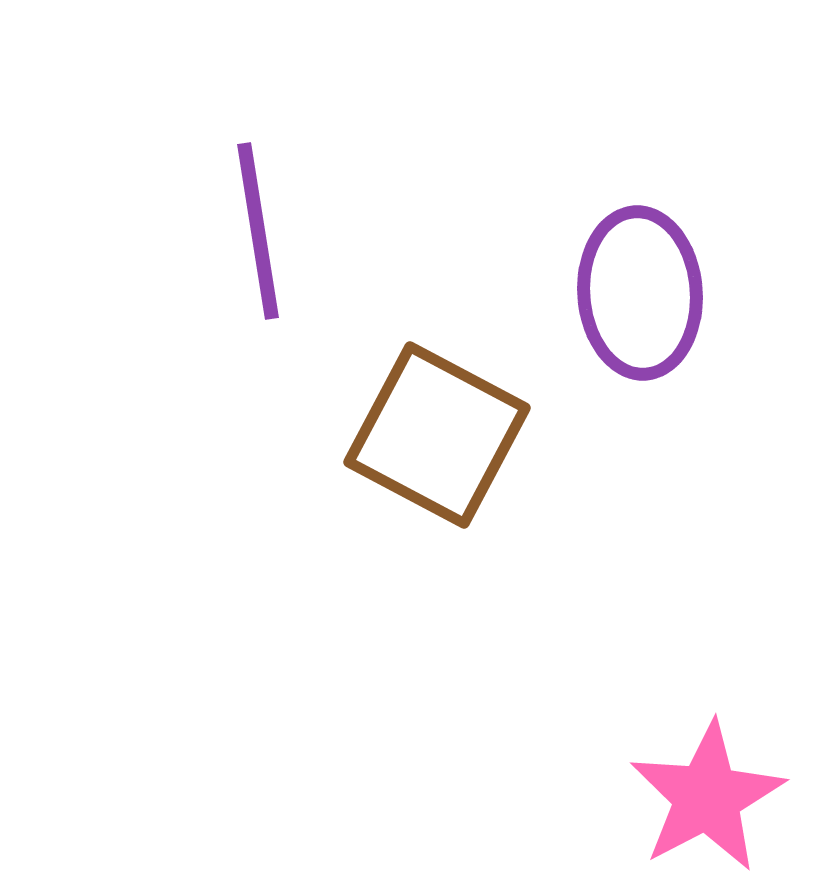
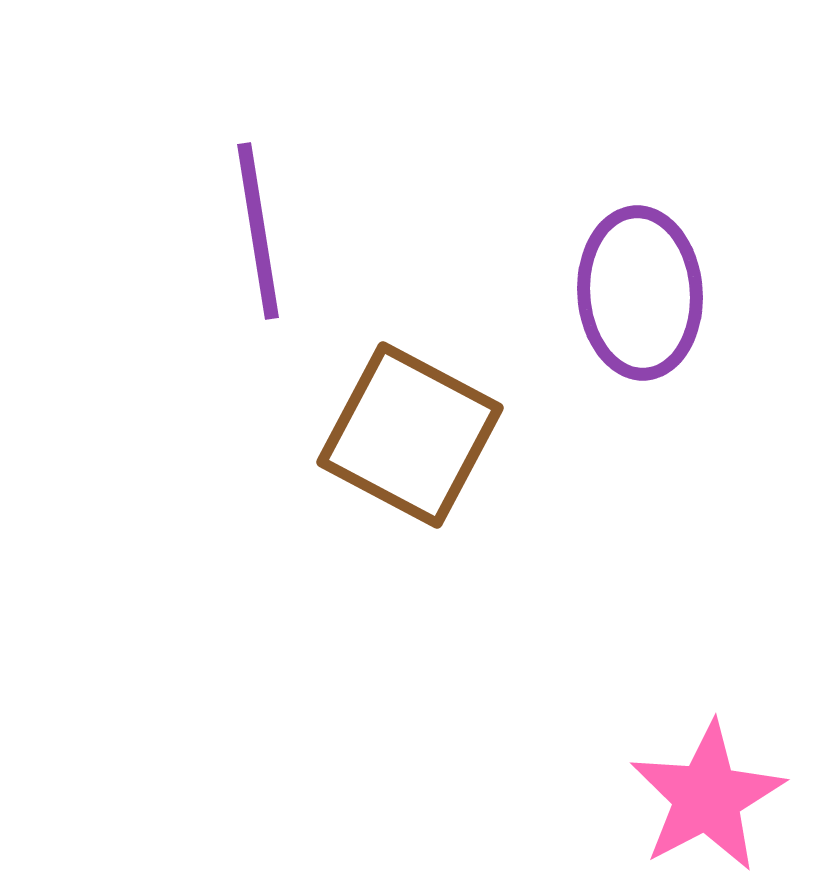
brown square: moved 27 px left
